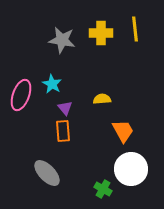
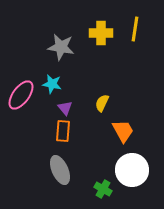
yellow line: rotated 15 degrees clockwise
gray star: moved 1 px left, 7 px down
cyan star: rotated 18 degrees counterclockwise
pink ellipse: rotated 16 degrees clockwise
yellow semicircle: moved 4 px down; rotated 60 degrees counterclockwise
orange rectangle: rotated 10 degrees clockwise
white circle: moved 1 px right, 1 px down
gray ellipse: moved 13 px right, 3 px up; rotated 20 degrees clockwise
